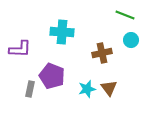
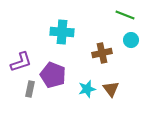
purple L-shape: moved 1 px right, 13 px down; rotated 20 degrees counterclockwise
purple pentagon: moved 1 px right, 1 px up
brown triangle: moved 2 px right, 1 px down
